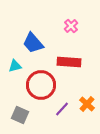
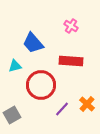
pink cross: rotated 16 degrees counterclockwise
red rectangle: moved 2 px right, 1 px up
gray square: moved 8 px left; rotated 36 degrees clockwise
